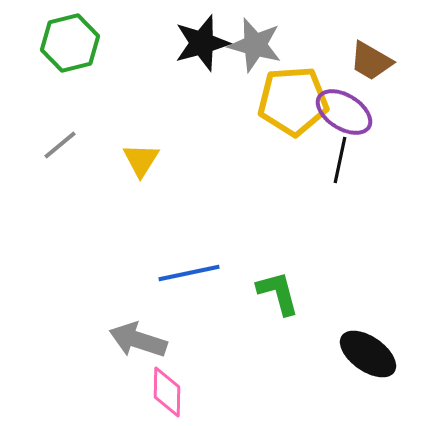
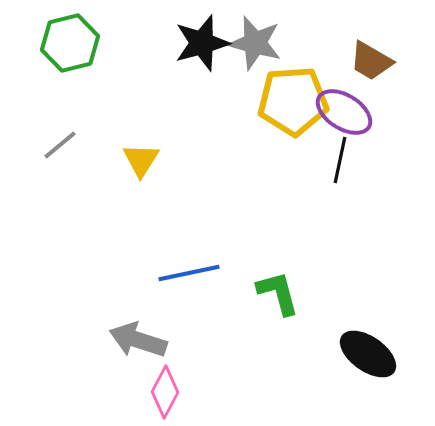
gray star: moved 2 px up
pink diamond: moved 2 px left; rotated 27 degrees clockwise
